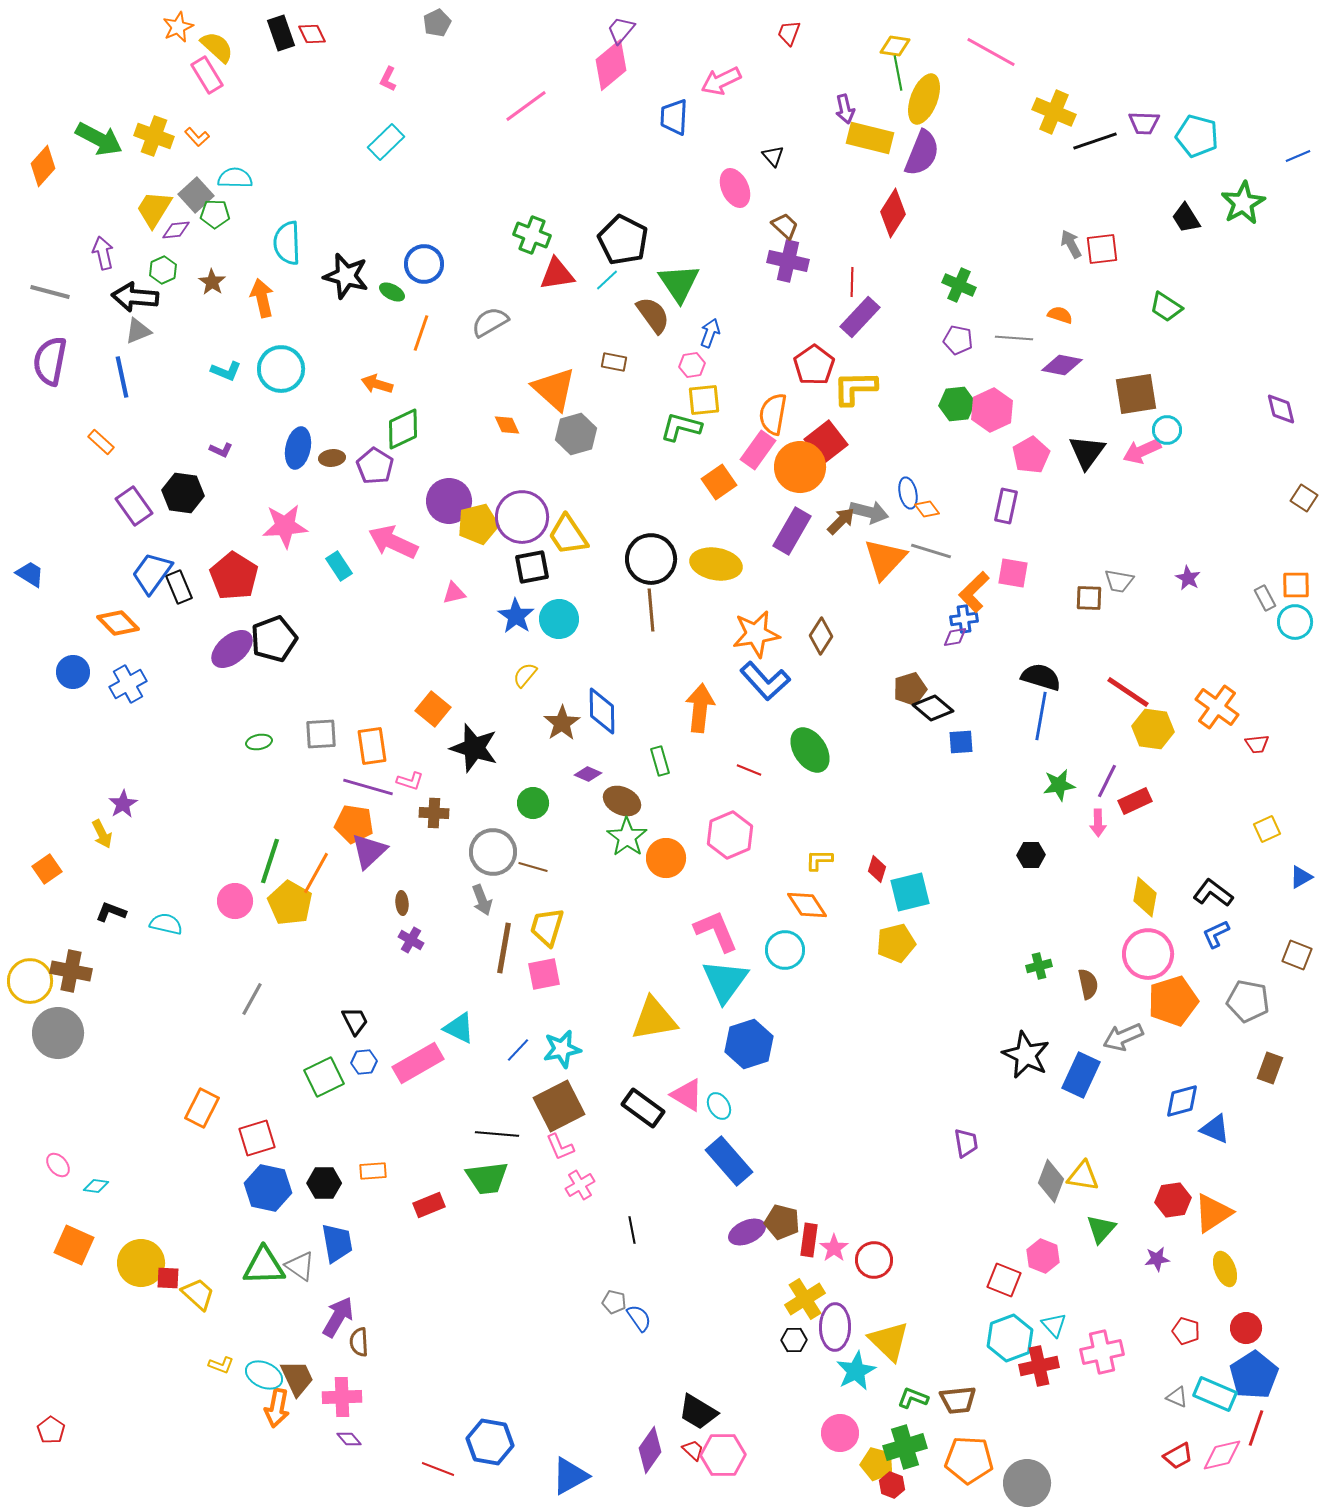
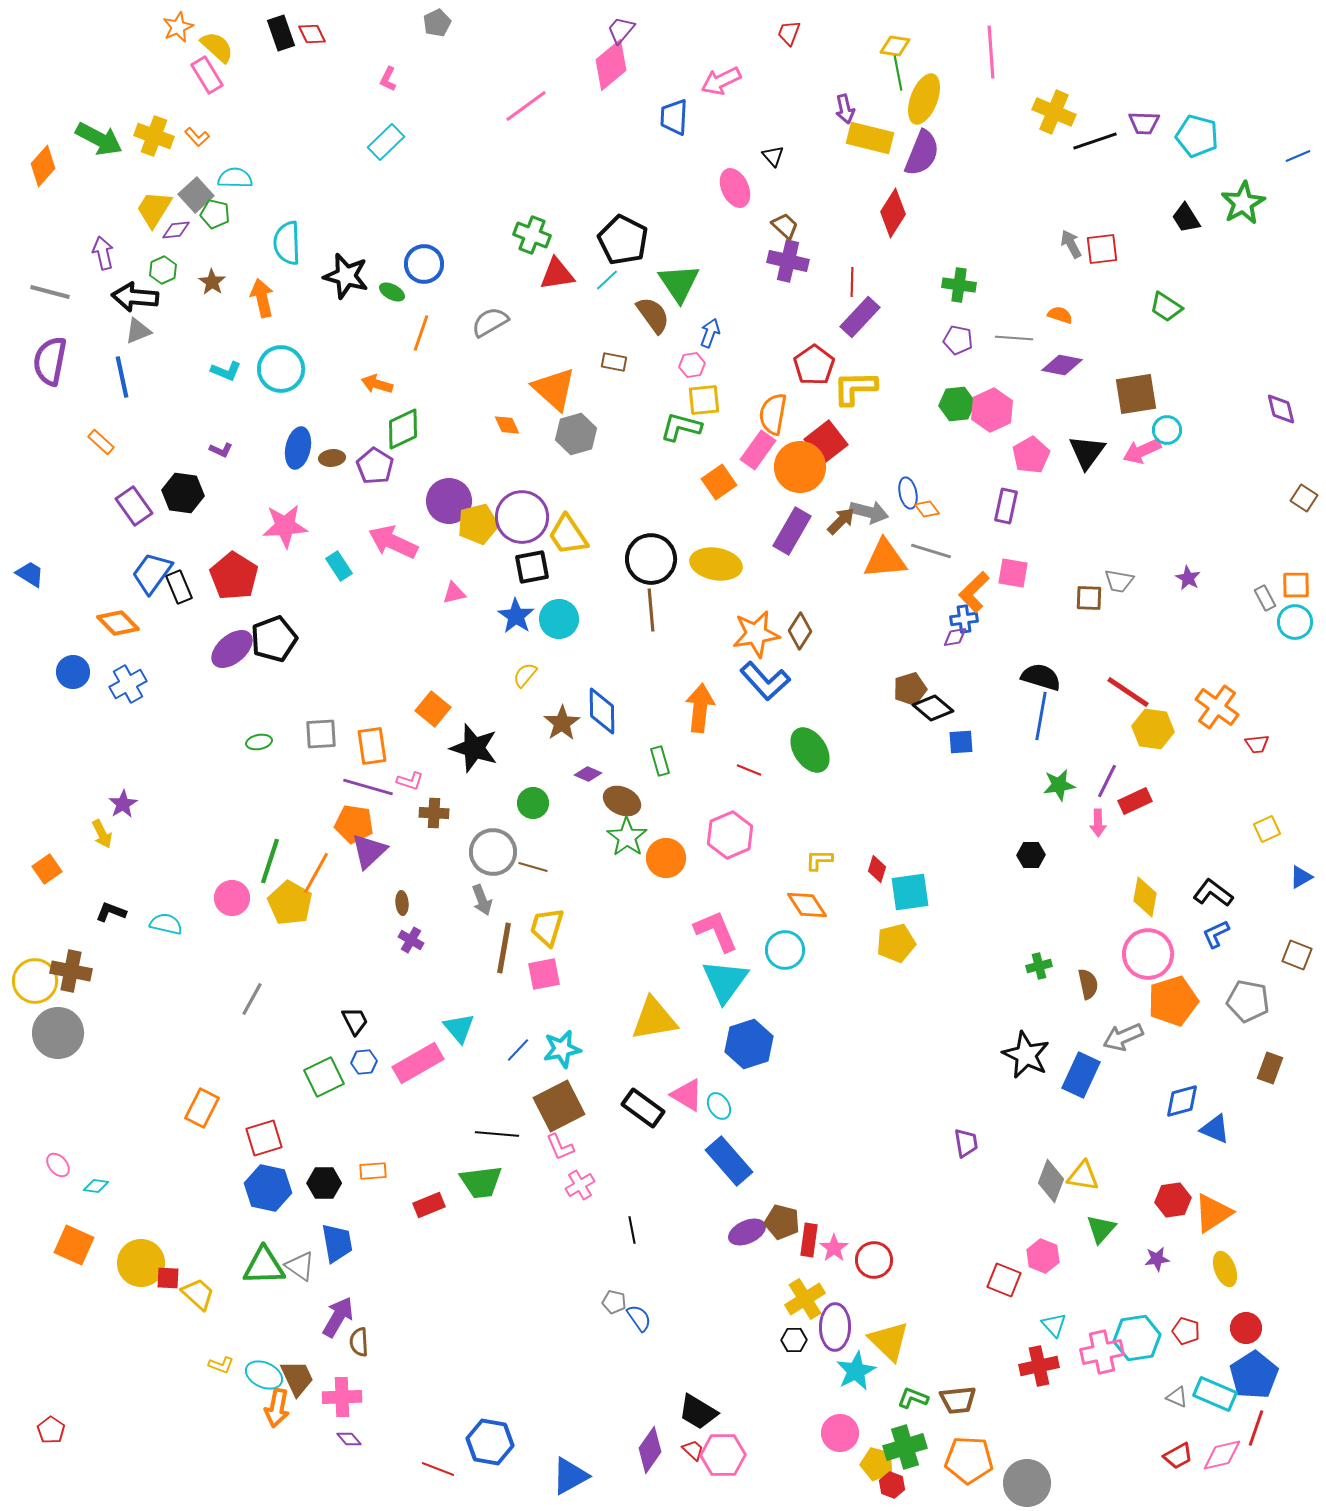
pink line at (991, 52): rotated 57 degrees clockwise
green pentagon at (215, 214): rotated 12 degrees clockwise
green cross at (959, 285): rotated 16 degrees counterclockwise
orange triangle at (885, 559): rotated 42 degrees clockwise
brown diamond at (821, 636): moved 21 px left, 5 px up
cyan square at (910, 892): rotated 6 degrees clockwise
pink circle at (235, 901): moved 3 px left, 3 px up
yellow circle at (30, 981): moved 5 px right
cyan triangle at (459, 1028): rotated 24 degrees clockwise
red square at (257, 1138): moved 7 px right
green trapezoid at (487, 1178): moved 6 px left, 4 px down
cyan hexagon at (1010, 1338): moved 127 px right; rotated 12 degrees clockwise
